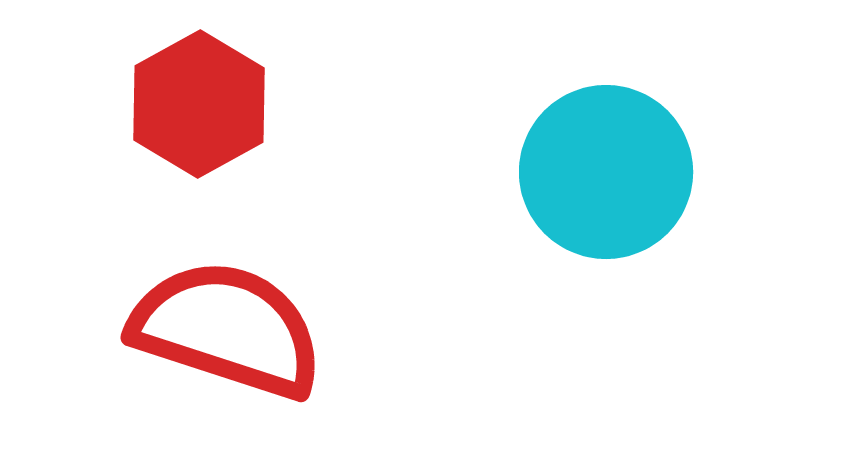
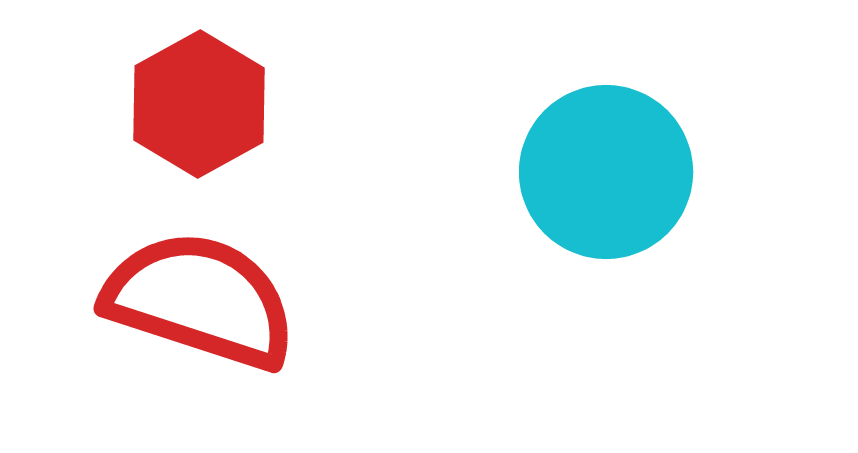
red semicircle: moved 27 px left, 29 px up
